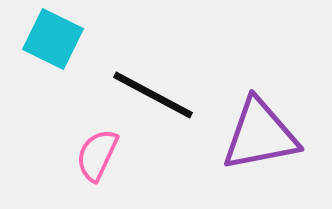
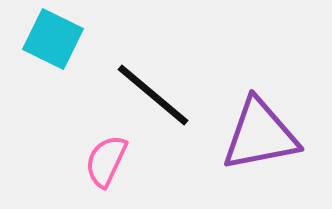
black line: rotated 12 degrees clockwise
pink semicircle: moved 9 px right, 6 px down
